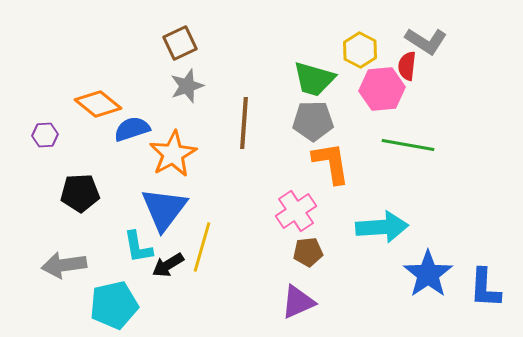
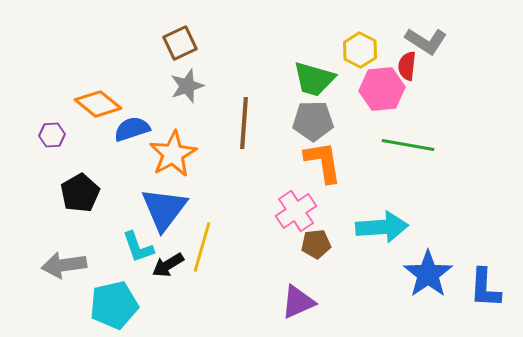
purple hexagon: moved 7 px right
orange L-shape: moved 8 px left, 1 px up
black pentagon: rotated 27 degrees counterclockwise
cyan L-shape: rotated 9 degrees counterclockwise
brown pentagon: moved 8 px right, 8 px up
